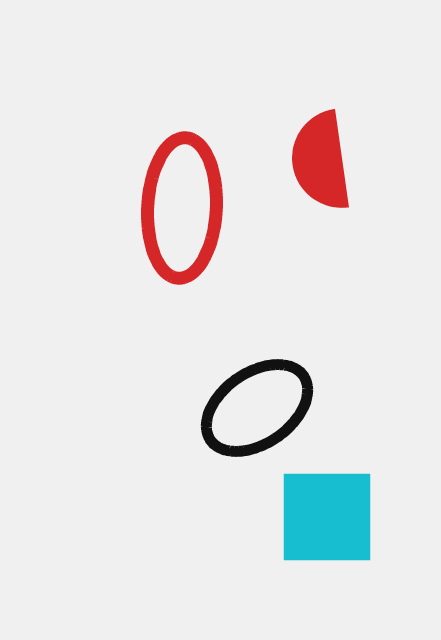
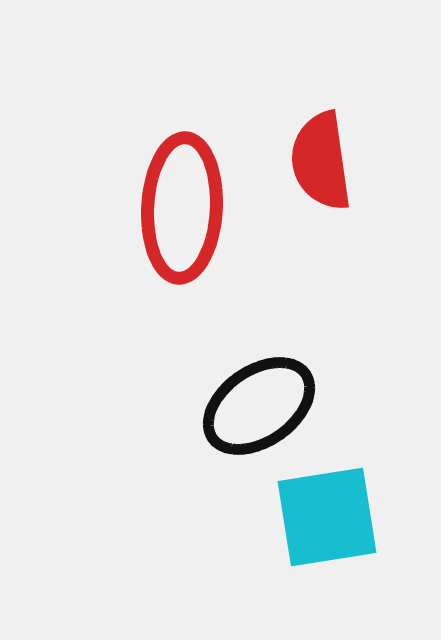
black ellipse: moved 2 px right, 2 px up
cyan square: rotated 9 degrees counterclockwise
